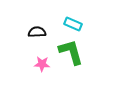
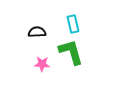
cyan rectangle: rotated 54 degrees clockwise
